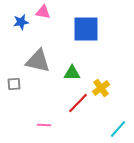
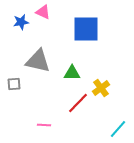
pink triangle: rotated 14 degrees clockwise
